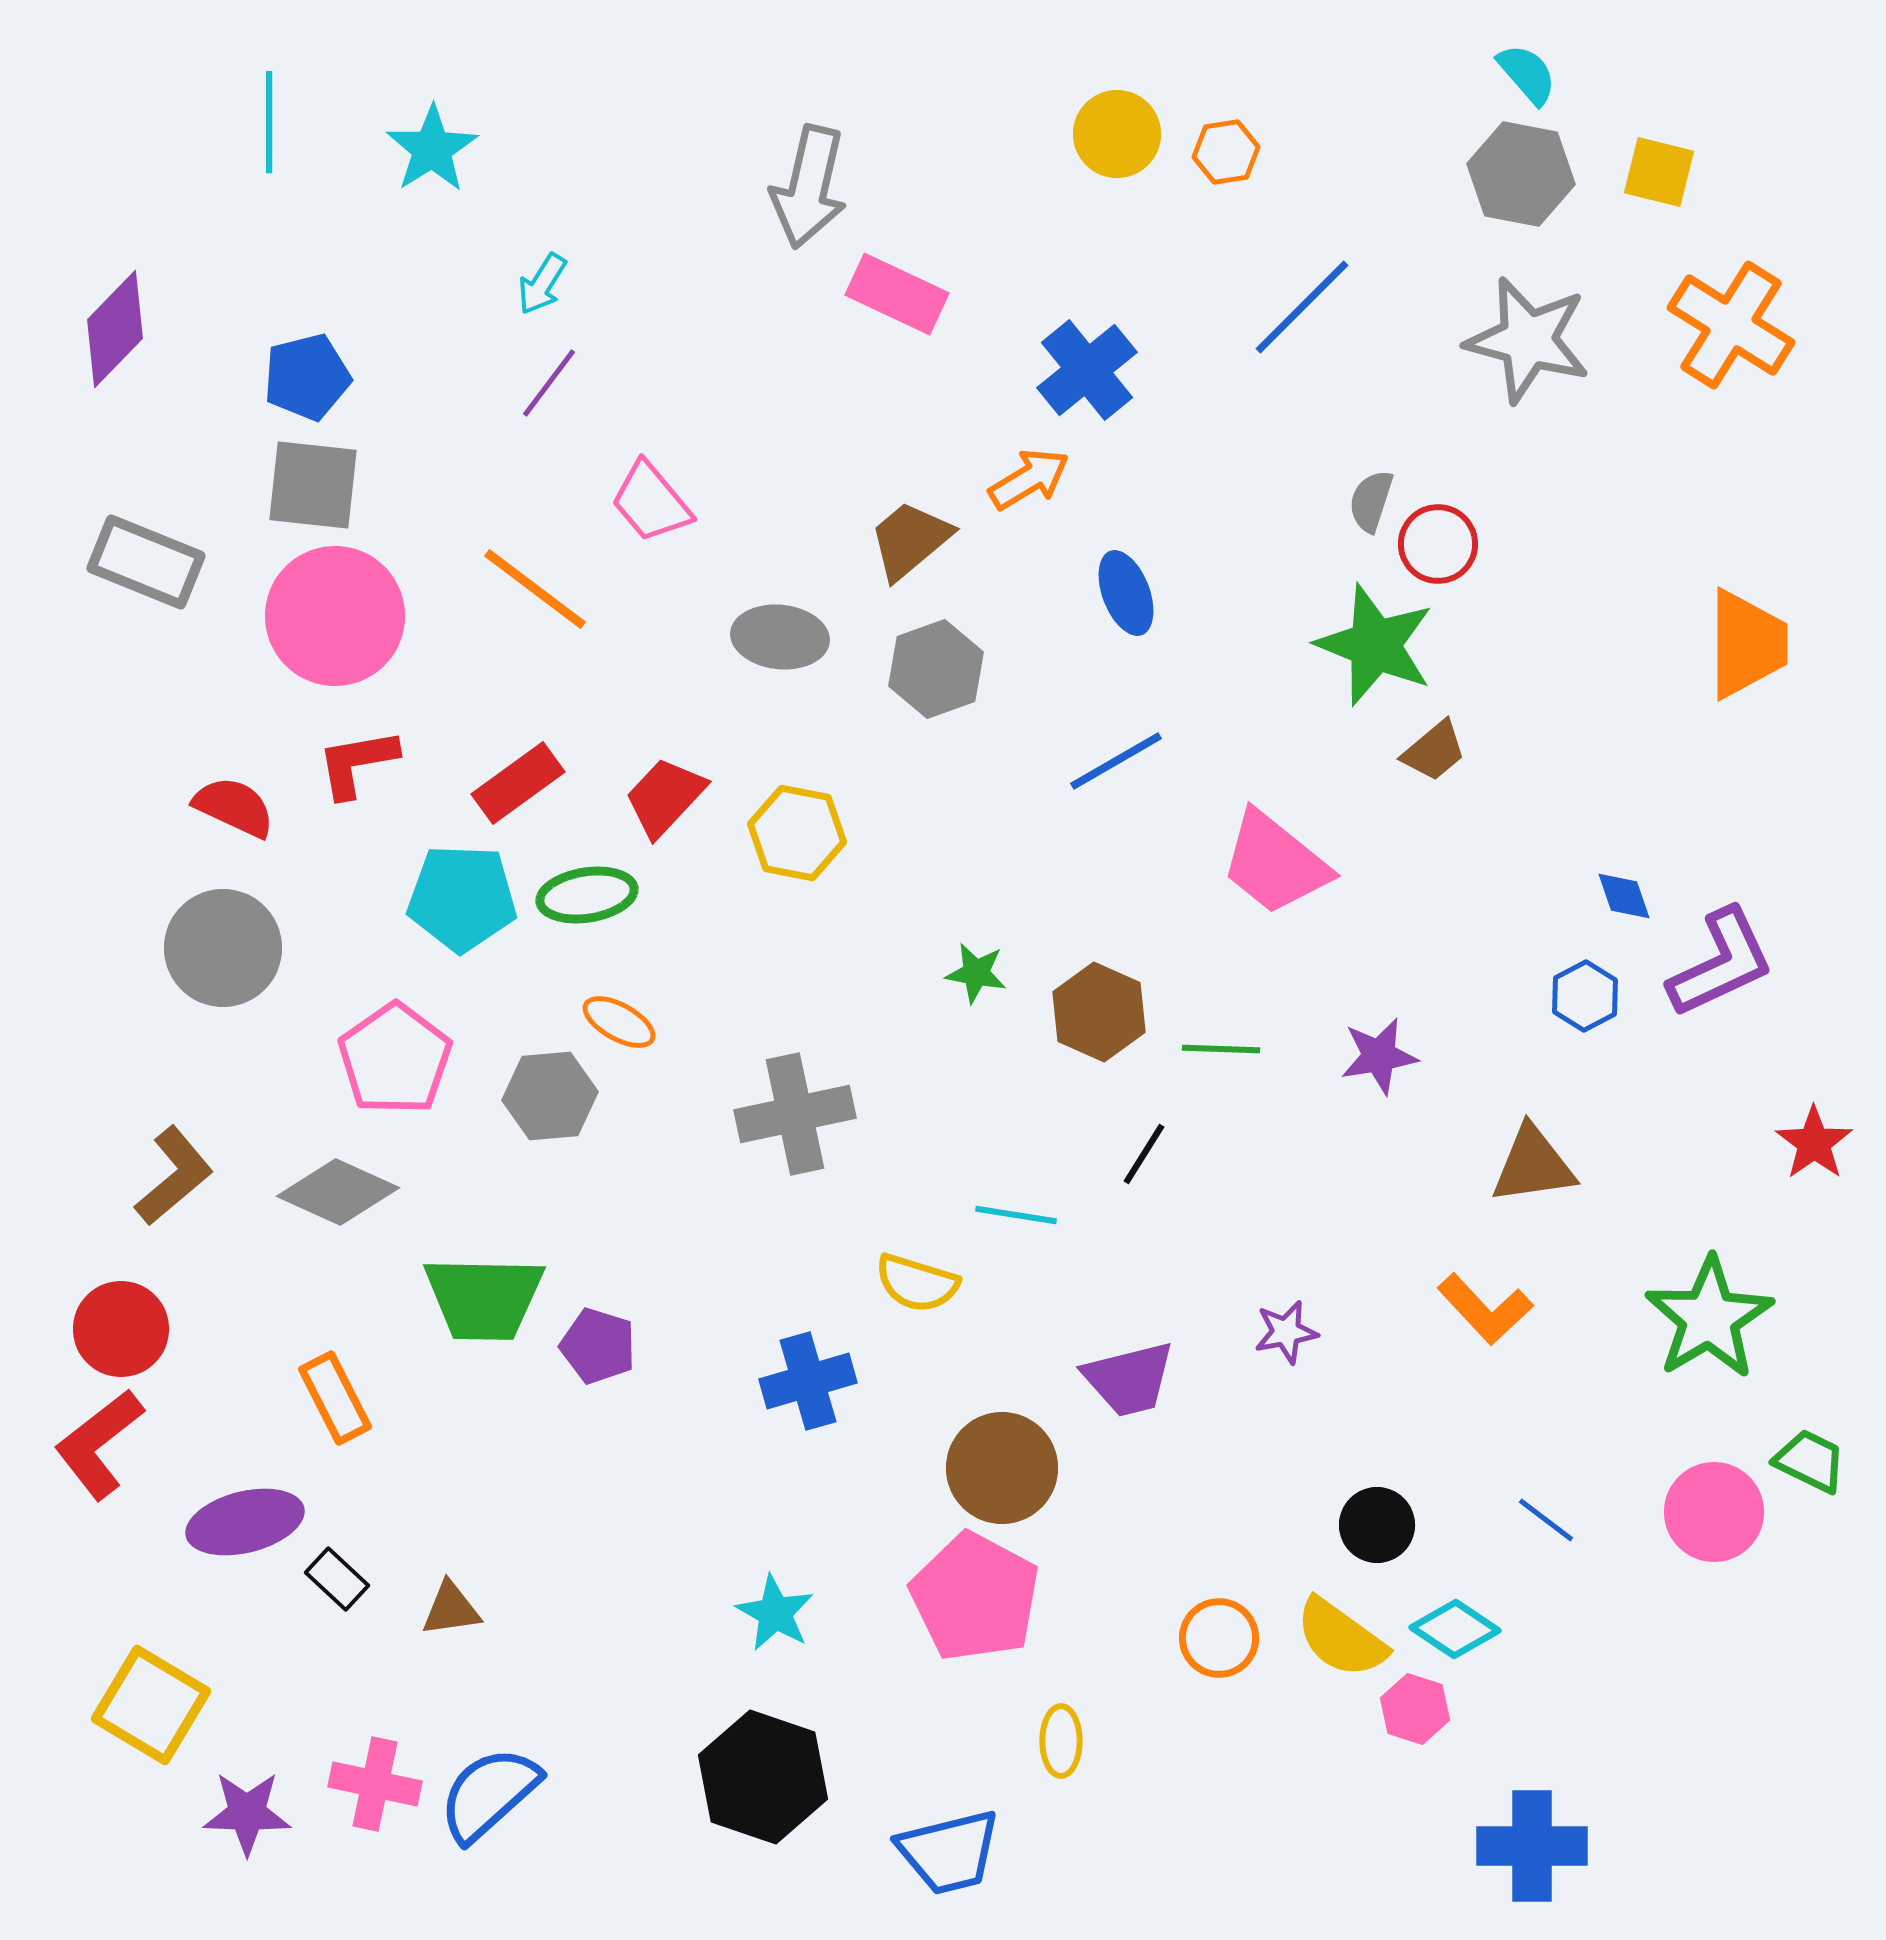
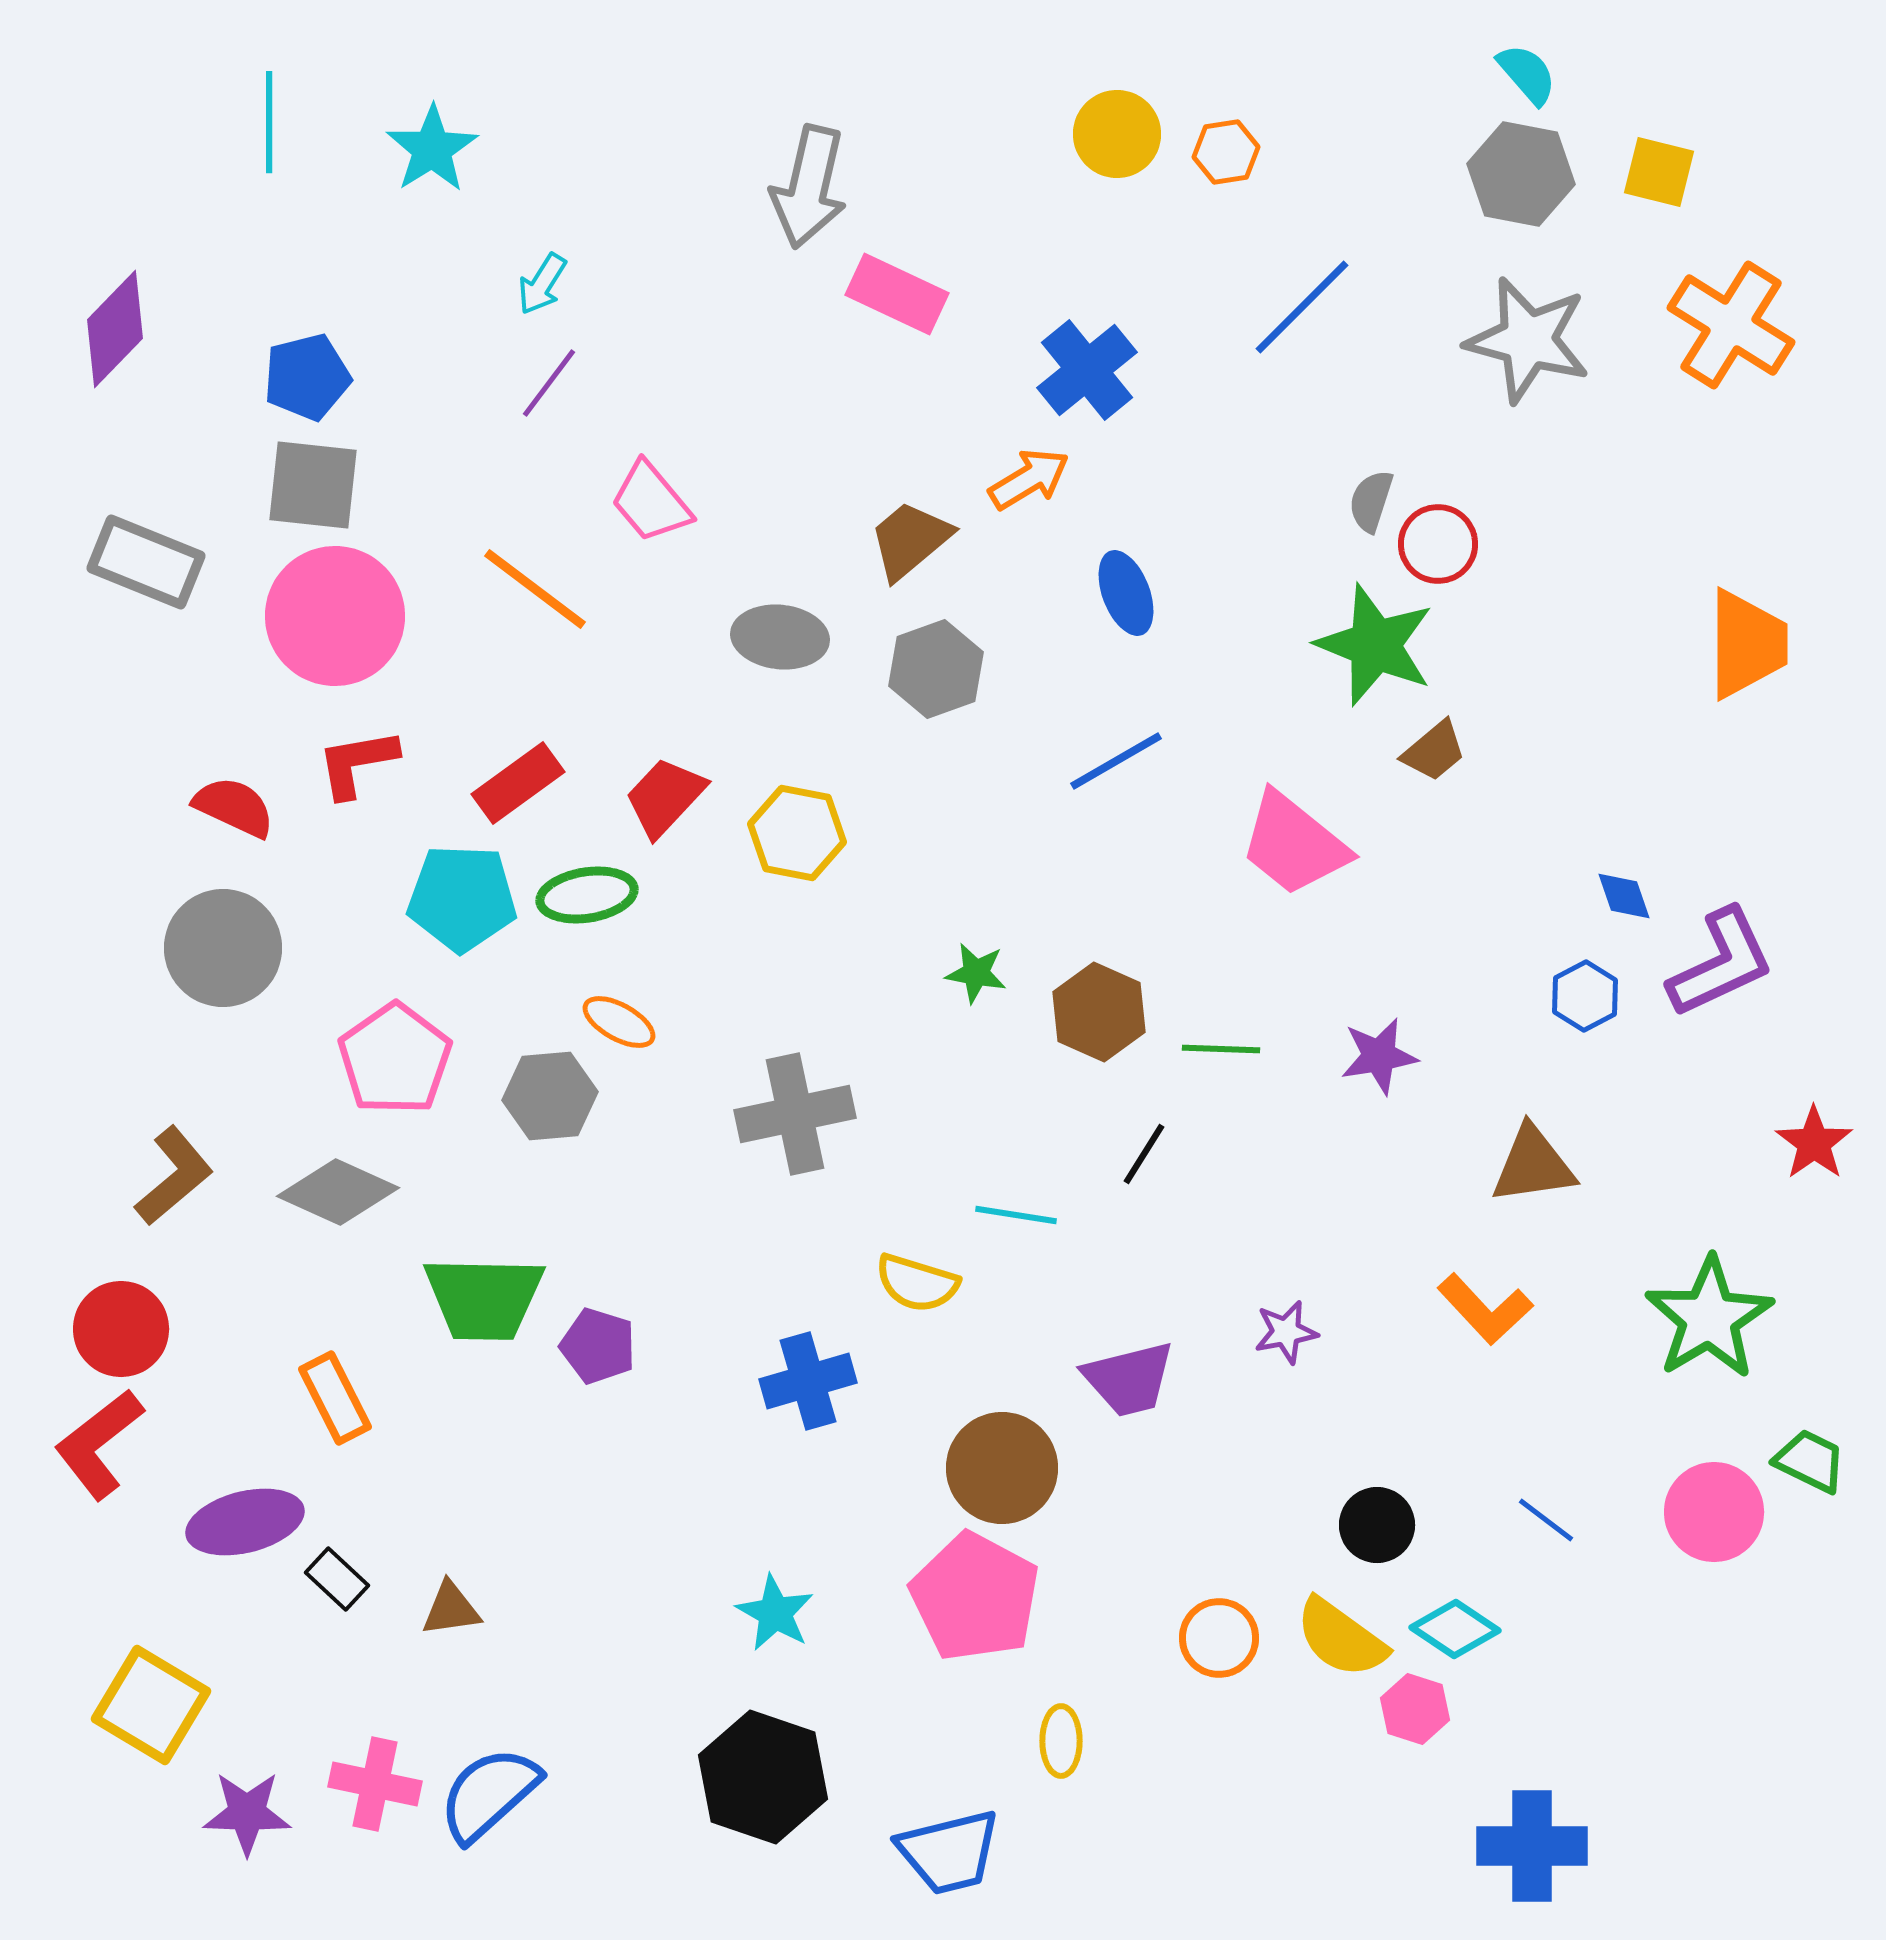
pink trapezoid at (1275, 863): moved 19 px right, 19 px up
